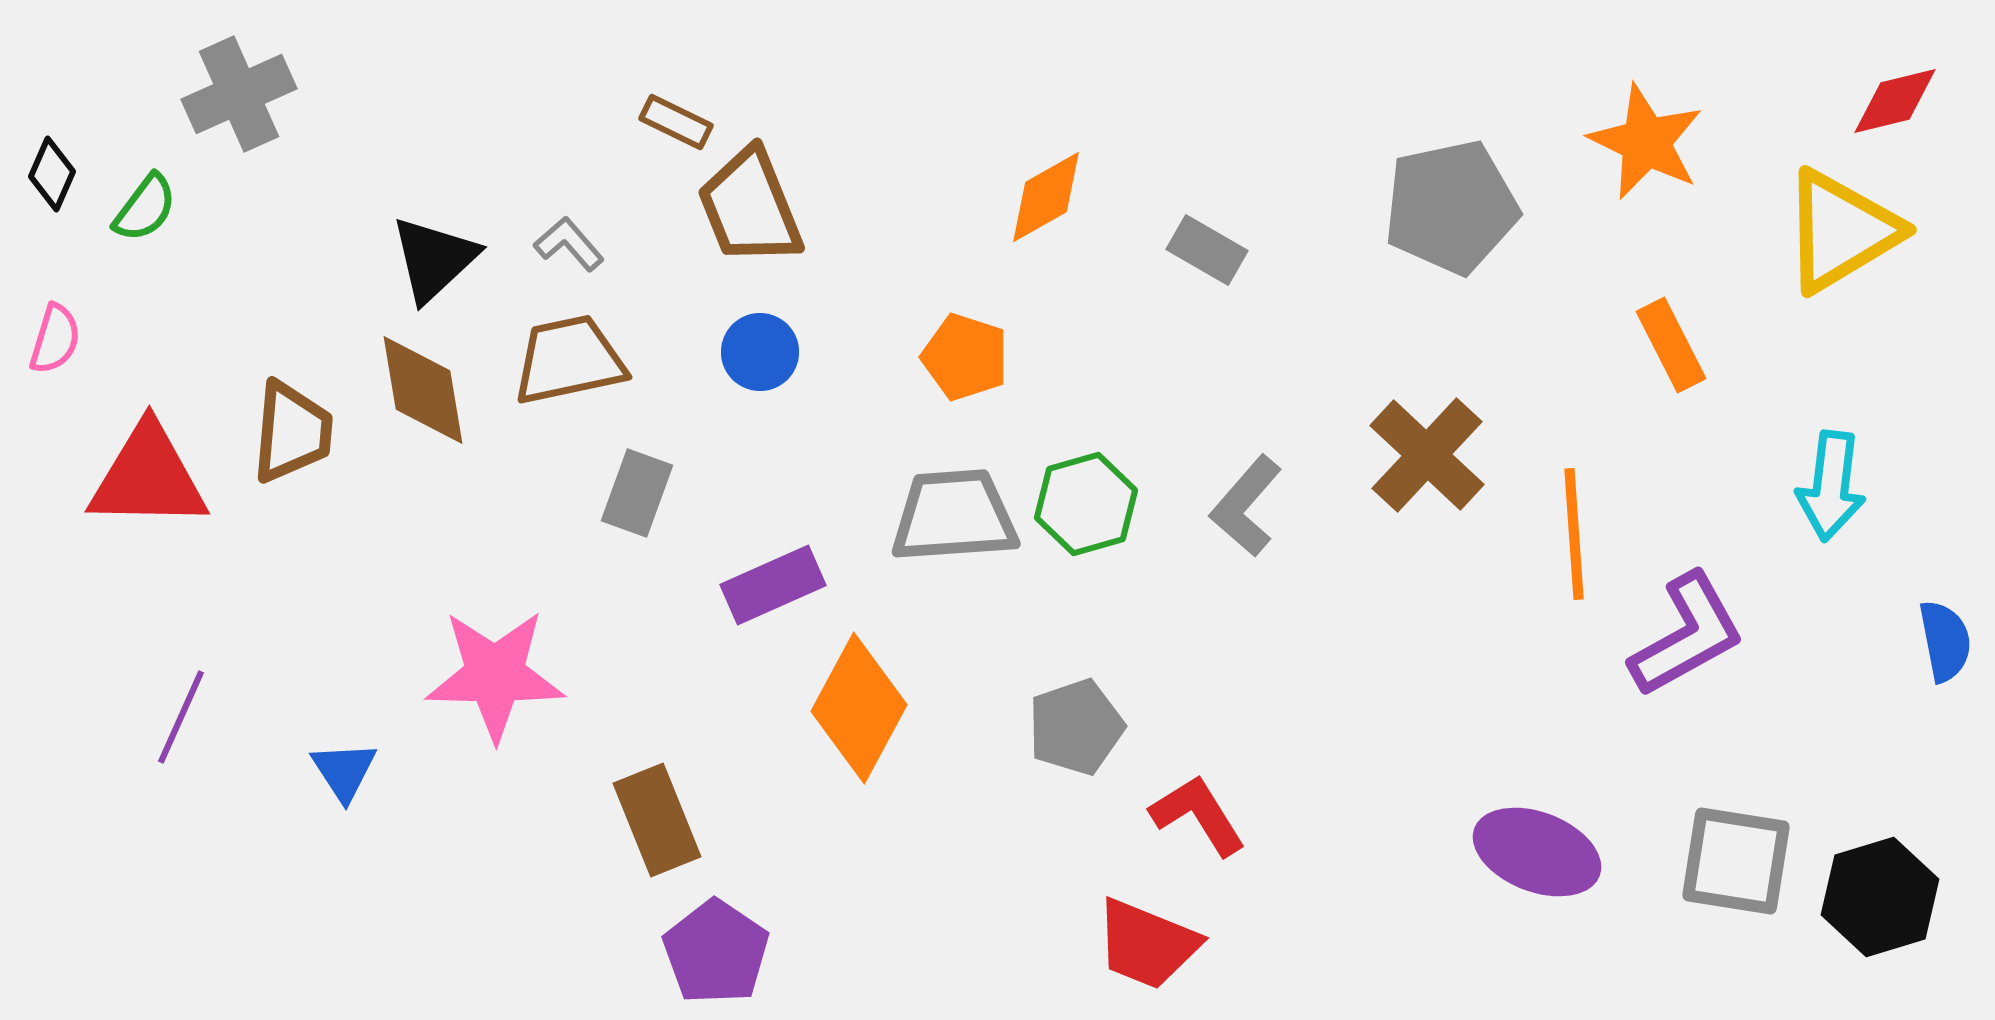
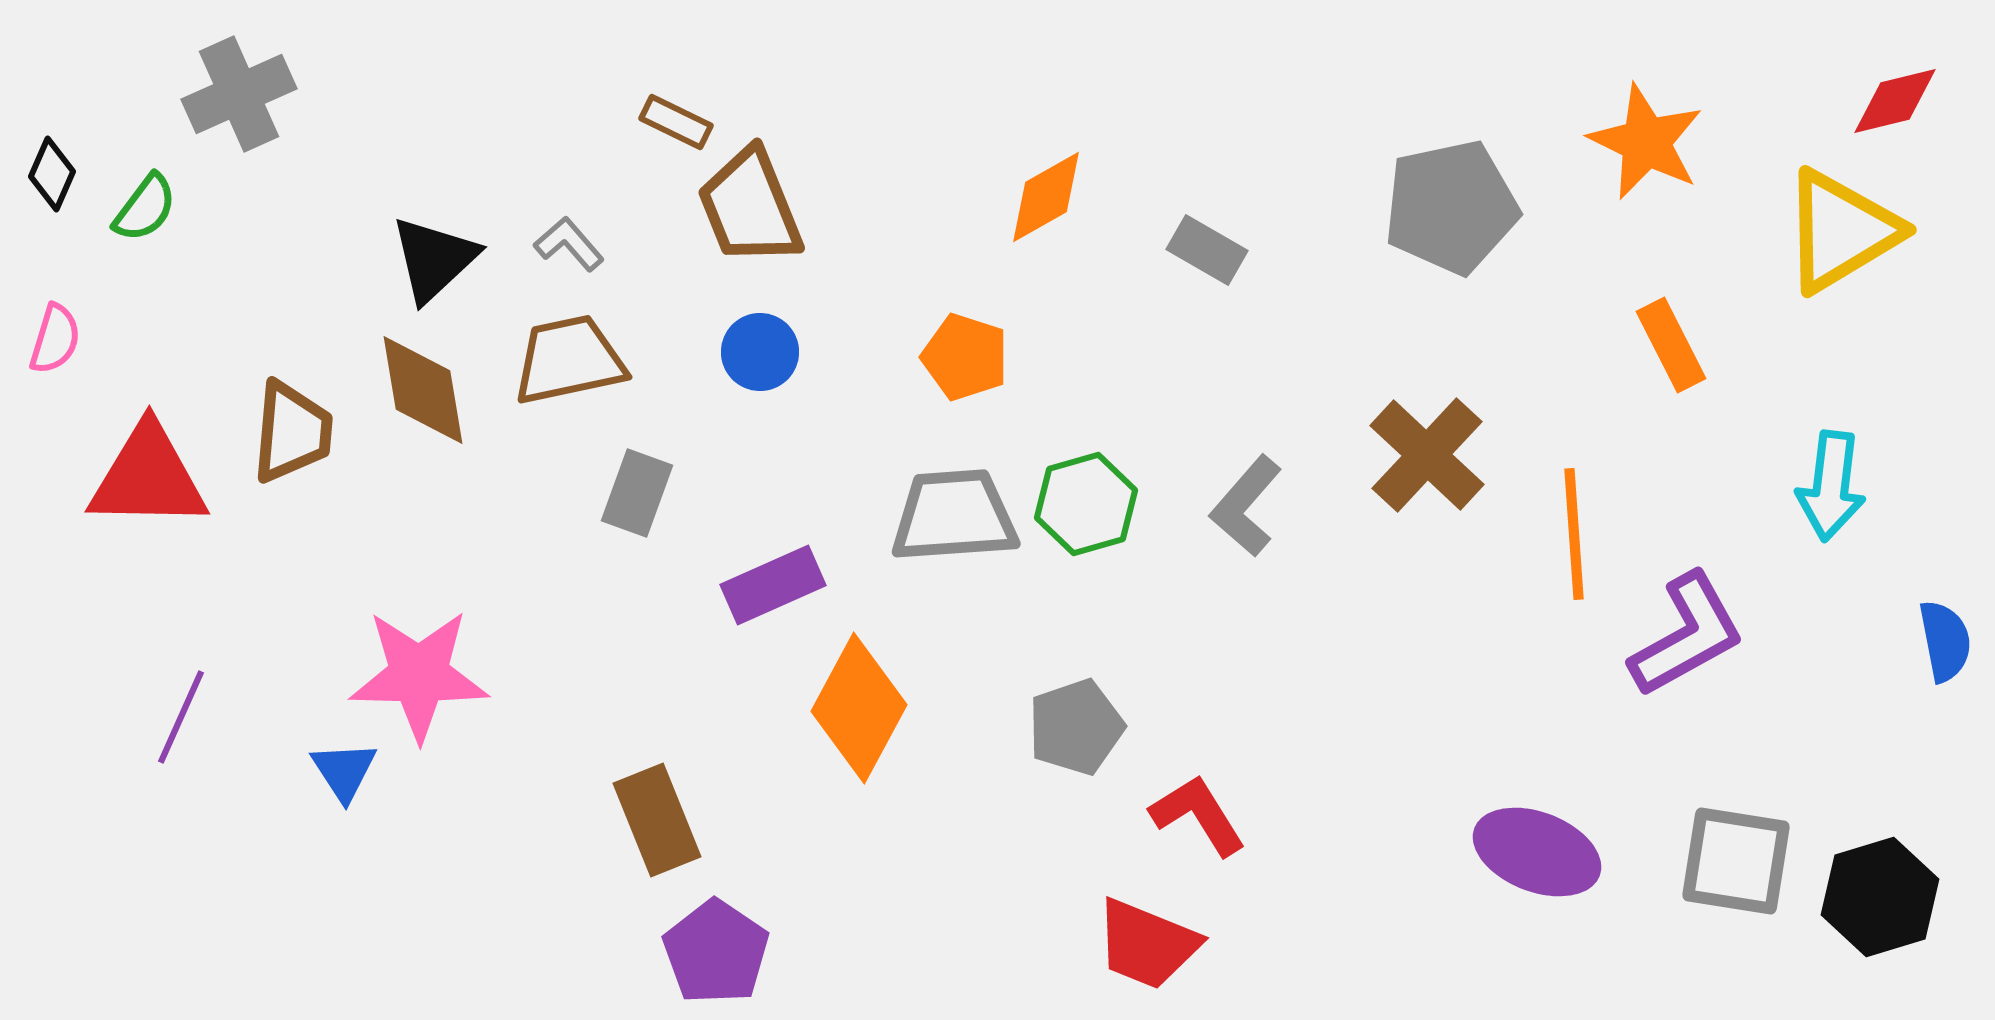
pink star at (495, 675): moved 76 px left
